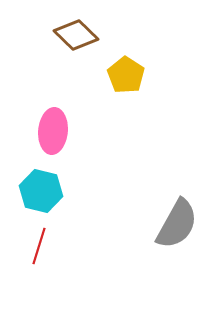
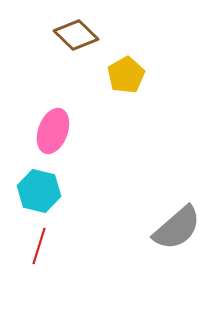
yellow pentagon: rotated 9 degrees clockwise
pink ellipse: rotated 15 degrees clockwise
cyan hexagon: moved 2 px left
gray semicircle: moved 4 px down; rotated 20 degrees clockwise
